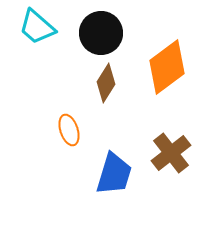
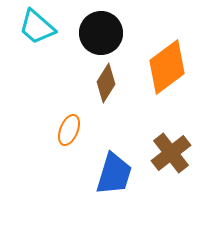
orange ellipse: rotated 40 degrees clockwise
